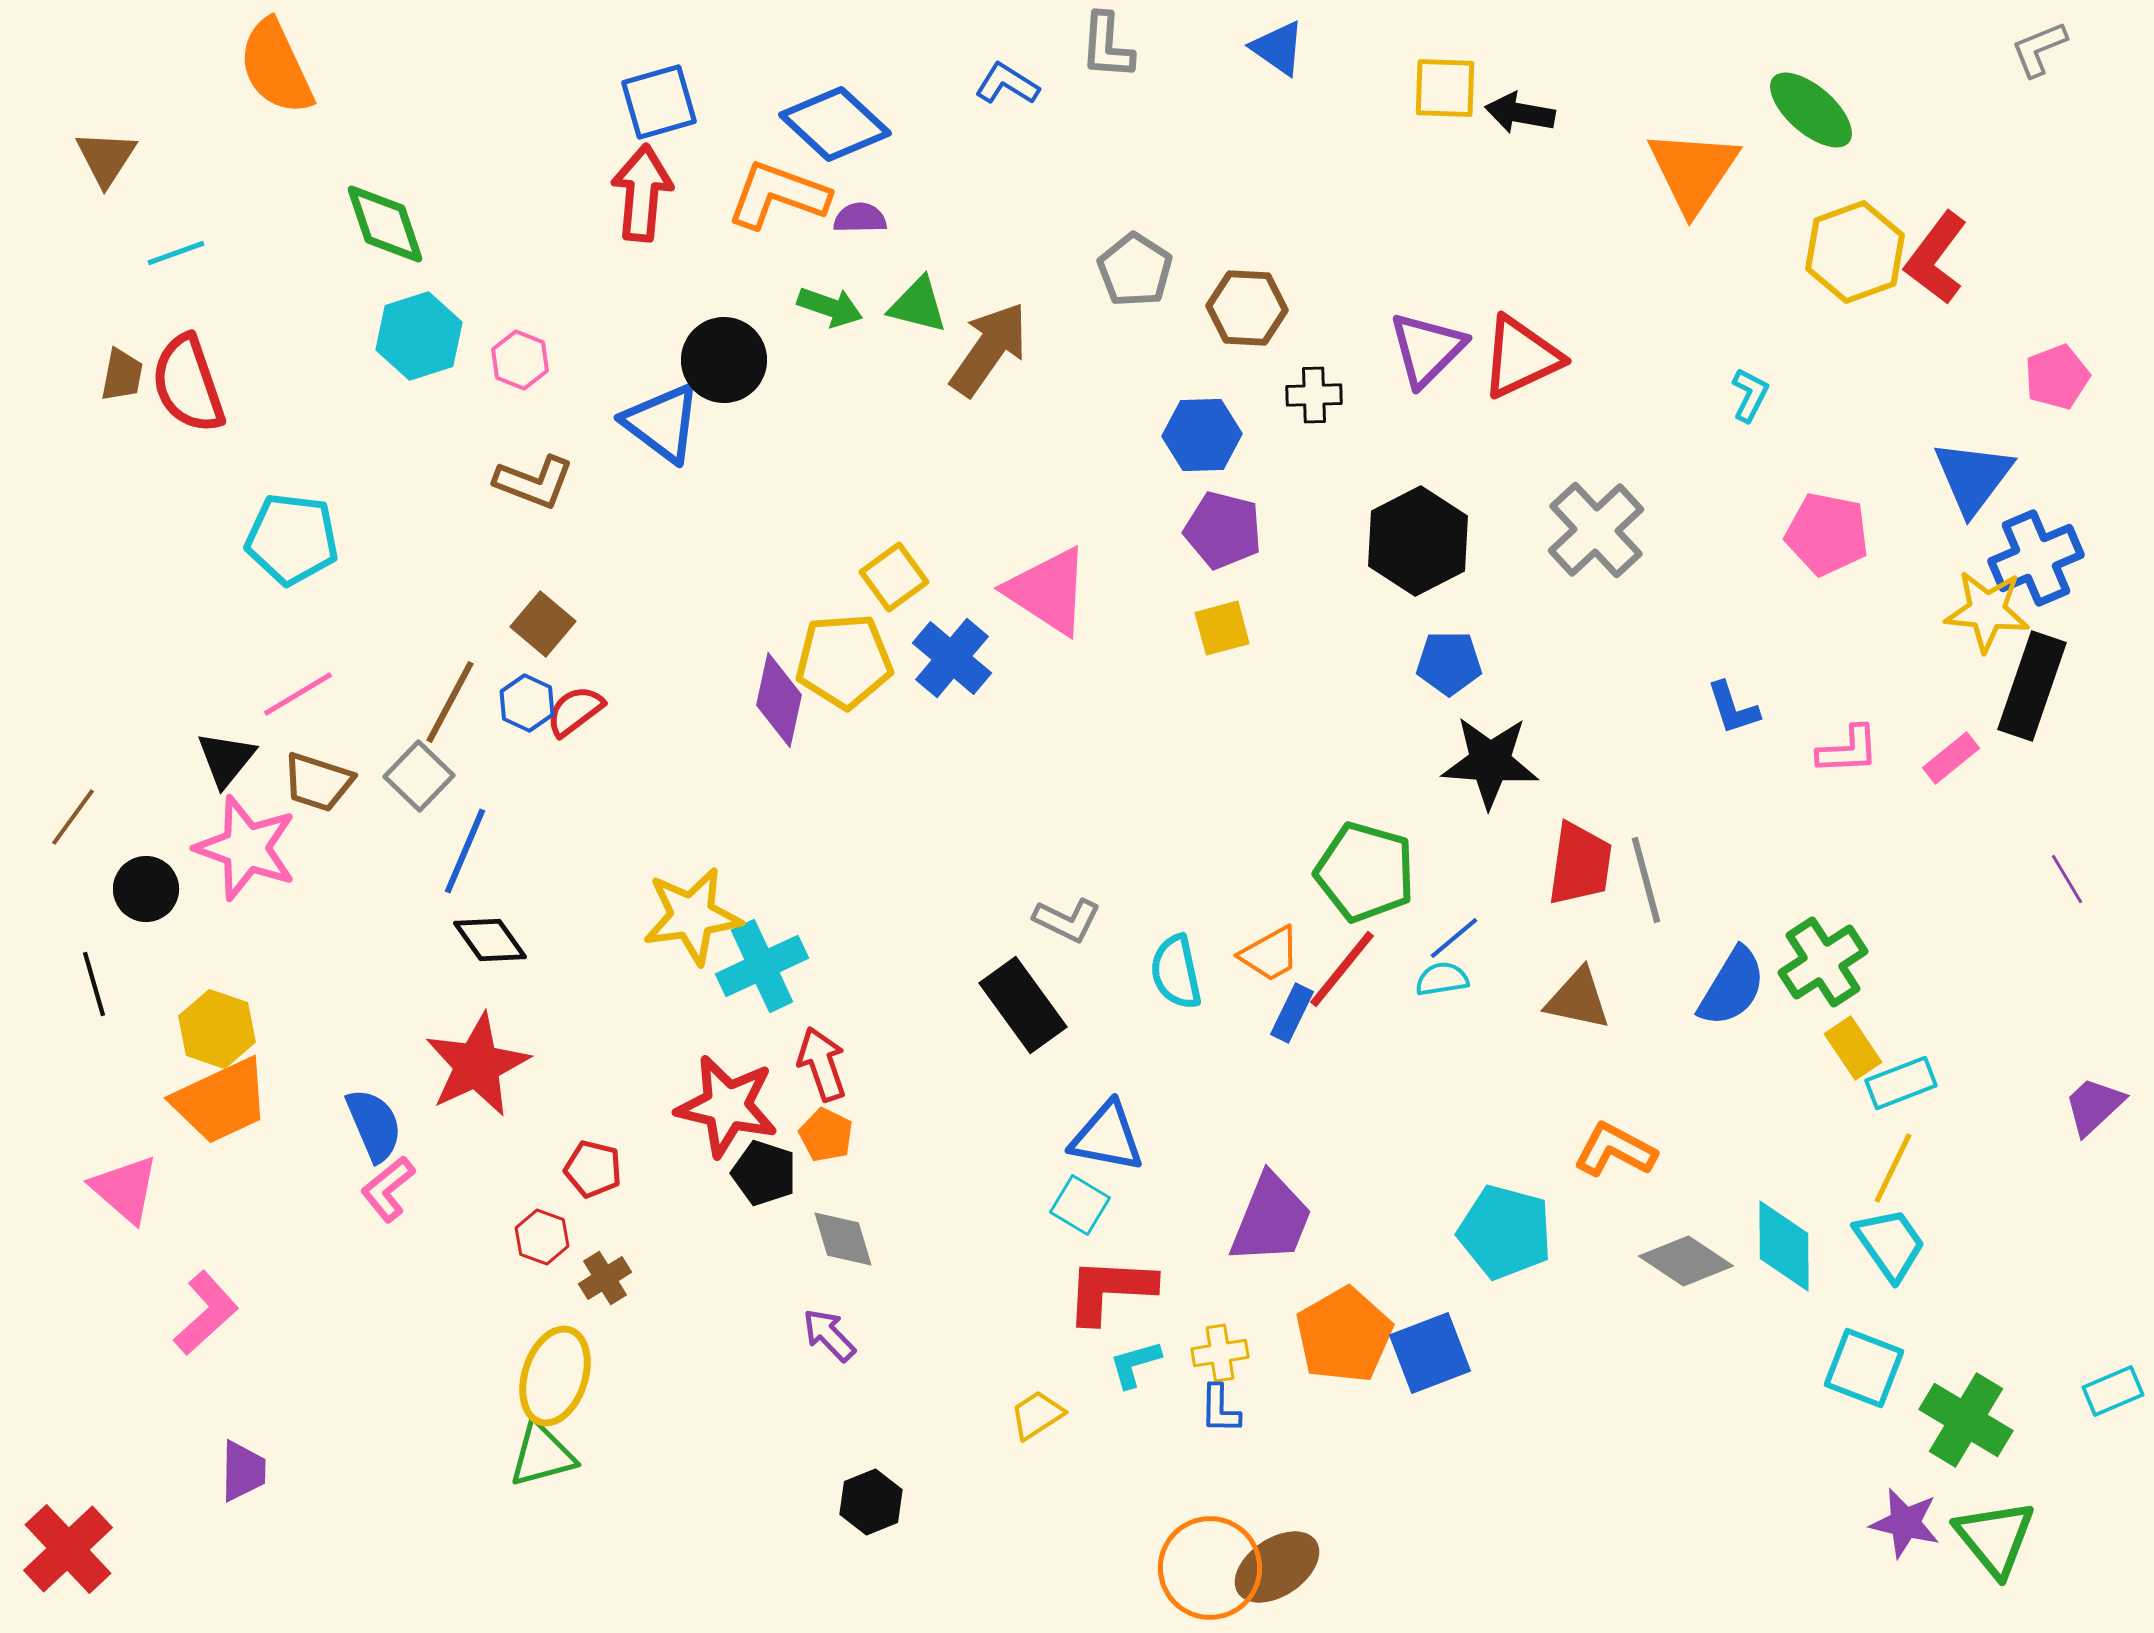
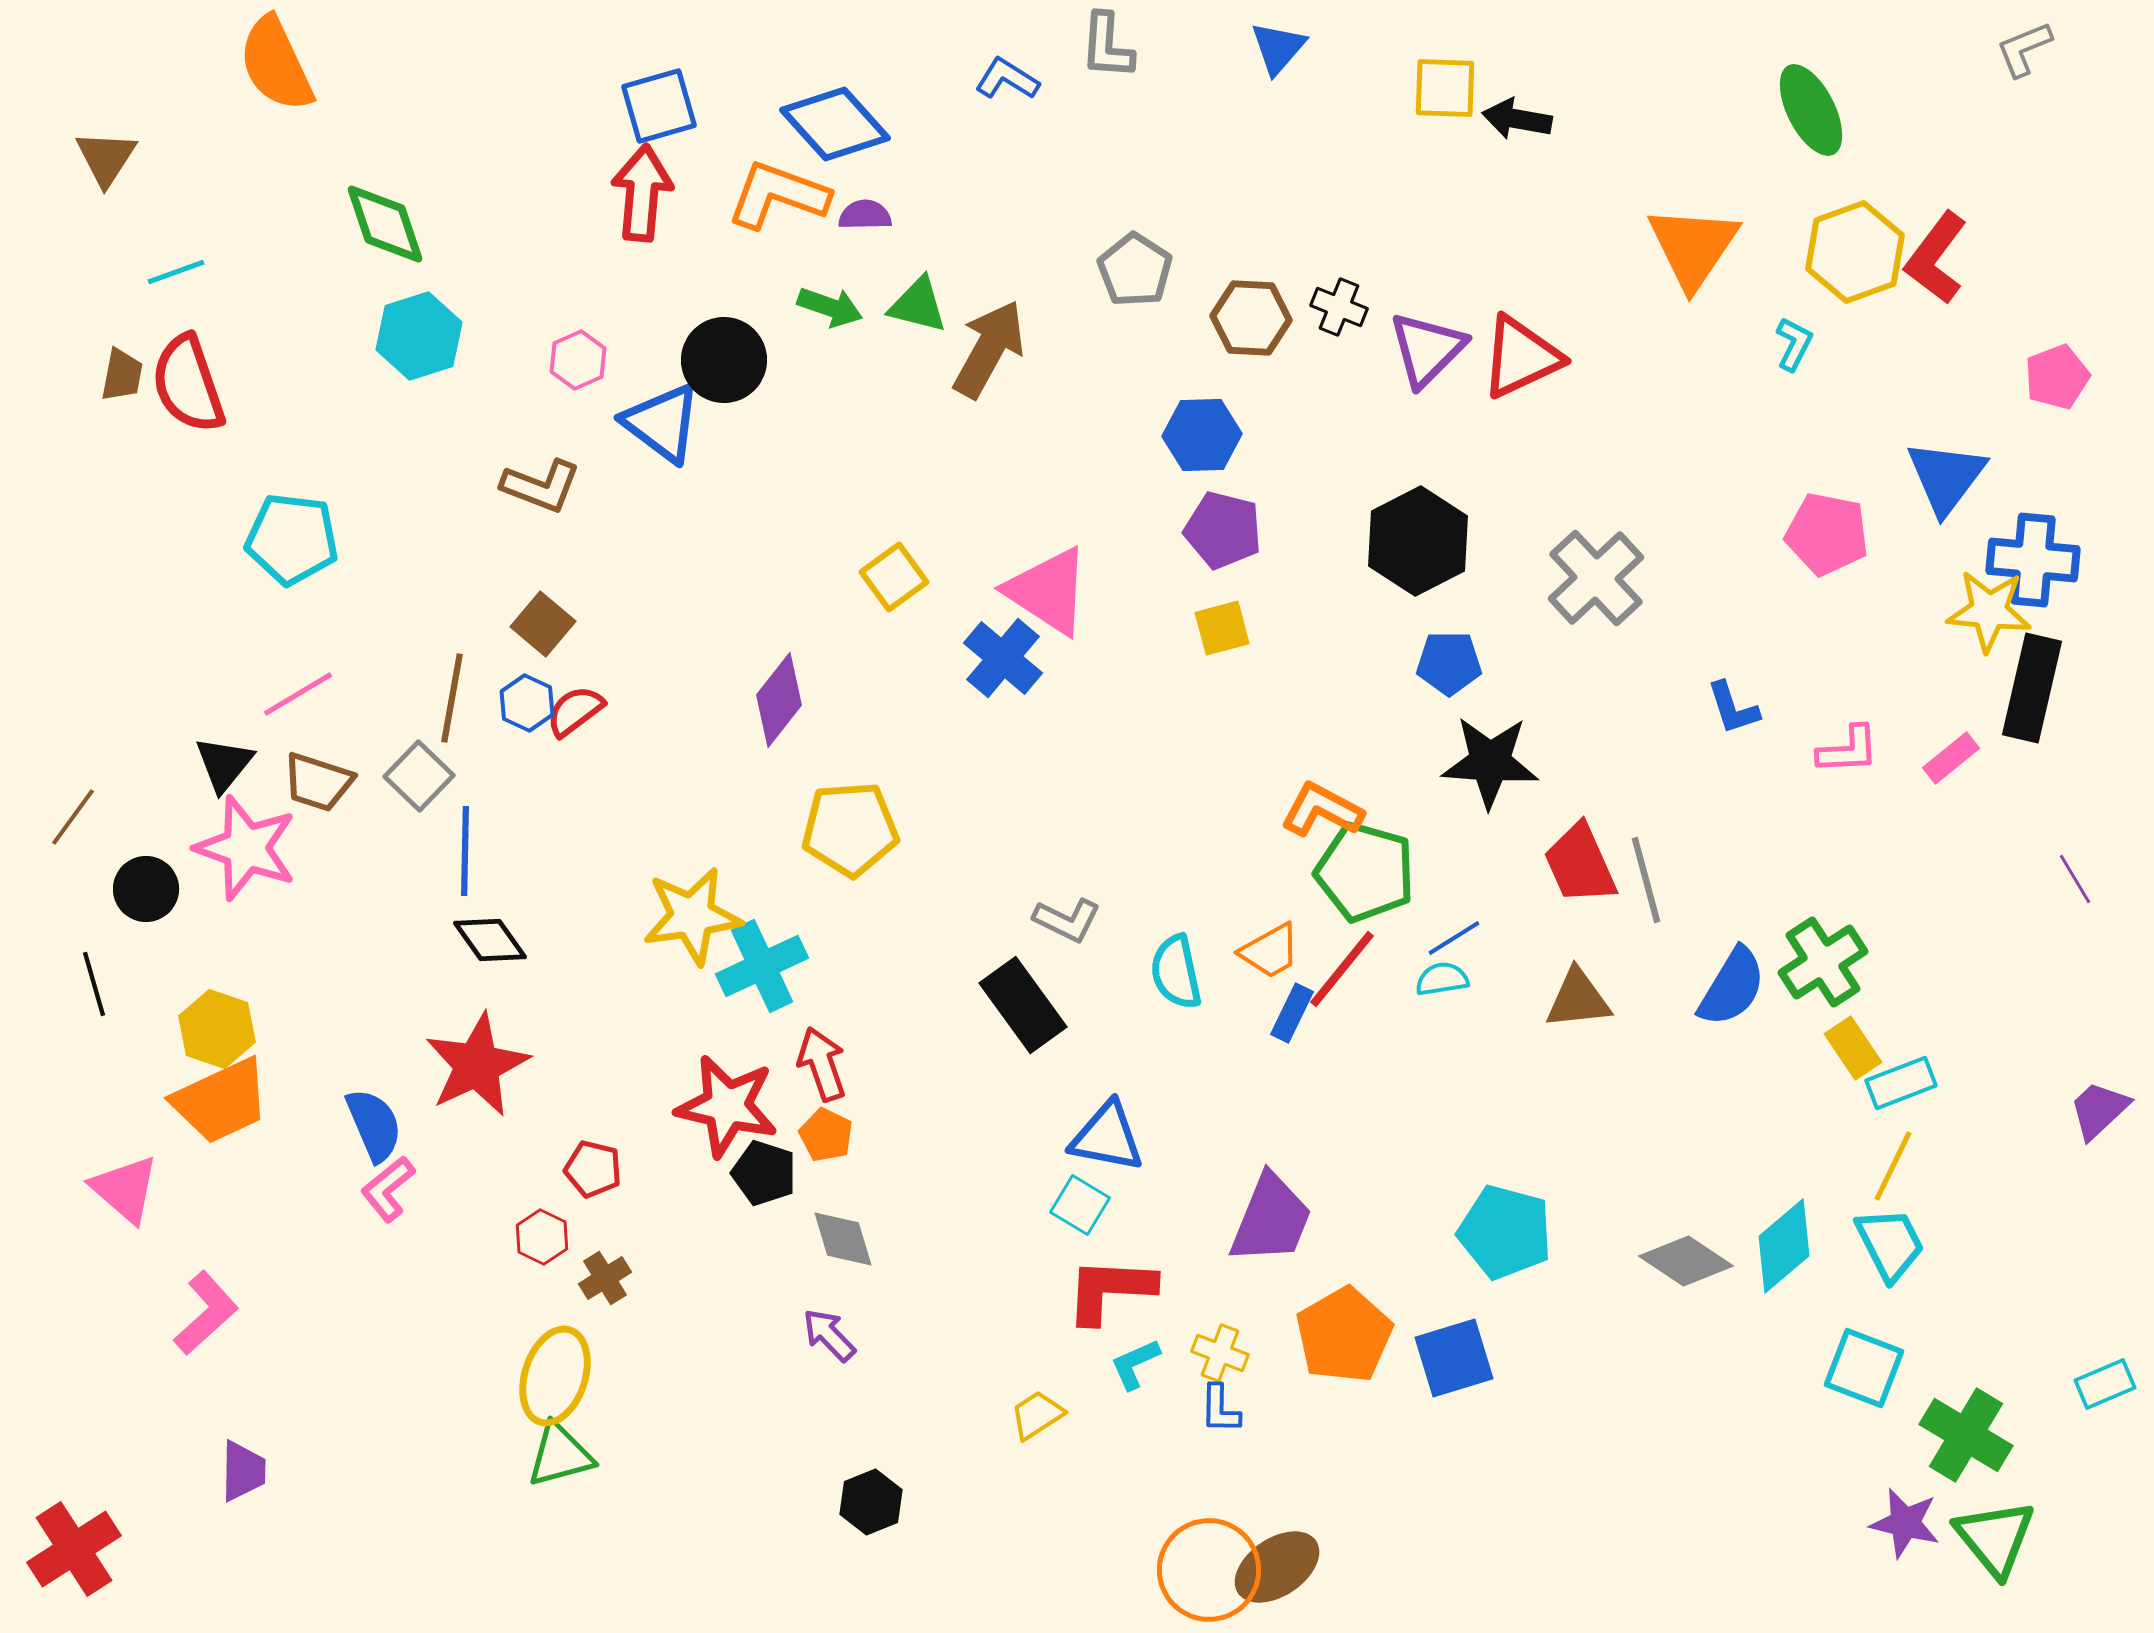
blue triangle at (1278, 48): rotated 36 degrees clockwise
gray L-shape at (2039, 49): moved 15 px left
orange semicircle at (276, 67): moved 3 px up
blue L-shape at (1007, 84): moved 5 px up
blue square at (659, 102): moved 4 px down
green ellipse at (1811, 110): rotated 22 degrees clockwise
black arrow at (1520, 113): moved 3 px left, 6 px down
blue diamond at (835, 124): rotated 5 degrees clockwise
orange triangle at (1693, 171): moved 76 px down
purple semicircle at (860, 218): moved 5 px right, 3 px up
cyan line at (176, 253): moved 19 px down
brown hexagon at (1247, 308): moved 4 px right, 10 px down
brown arrow at (989, 349): rotated 6 degrees counterclockwise
pink hexagon at (520, 360): moved 58 px right; rotated 14 degrees clockwise
black cross at (1314, 395): moved 25 px right, 88 px up; rotated 24 degrees clockwise
cyan L-shape at (1750, 395): moved 44 px right, 51 px up
blue triangle at (1973, 477): moved 27 px left
brown L-shape at (534, 482): moved 7 px right, 4 px down
gray cross at (1596, 530): moved 48 px down
blue cross at (2036, 558): moved 3 px left, 2 px down; rotated 28 degrees clockwise
yellow star at (1987, 611): moved 2 px right
blue cross at (952, 658): moved 51 px right
yellow pentagon at (844, 661): moved 6 px right, 168 px down
black rectangle at (2032, 686): moved 2 px down; rotated 6 degrees counterclockwise
purple diamond at (779, 700): rotated 26 degrees clockwise
brown line at (450, 702): moved 2 px right, 4 px up; rotated 18 degrees counterclockwise
black triangle at (226, 759): moved 2 px left, 5 px down
blue line at (465, 851): rotated 22 degrees counterclockwise
red trapezoid at (1580, 864): rotated 148 degrees clockwise
purple line at (2067, 879): moved 8 px right
blue line at (1454, 938): rotated 8 degrees clockwise
orange trapezoid at (1270, 954): moved 3 px up
brown triangle at (1578, 999): rotated 18 degrees counterclockwise
purple trapezoid at (2094, 1106): moved 5 px right, 4 px down
orange L-shape at (1615, 1150): moved 293 px left, 340 px up
yellow line at (1893, 1168): moved 2 px up
red hexagon at (542, 1237): rotated 6 degrees clockwise
cyan trapezoid at (1890, 1244): rotated 8 degrees clockwise
cyan diamond at (1784, 1246): rotated 50 degrees clockwise
yellow cross at (1220, 1353): rotated 30 degrees clockwise
blue square at (1430, 1353): moved 24 px right, 5 px down; rotated 4 degrees clockwise
cyan L-shape at (1135, 1364): rotated 8 degrees counterclockwise
cyan rectangle at (2113, 1391): moved 8 px left, 7 px up
green cross at (1966, 1420): moved 15 px down
green triangle at (542, 1455): moved 18 px right
red cross at (68, 1549): moved 6 px right; rotated 10 degrees clockwise
orange circle at (1210, 1568): moved 1 px left, 2 px down
